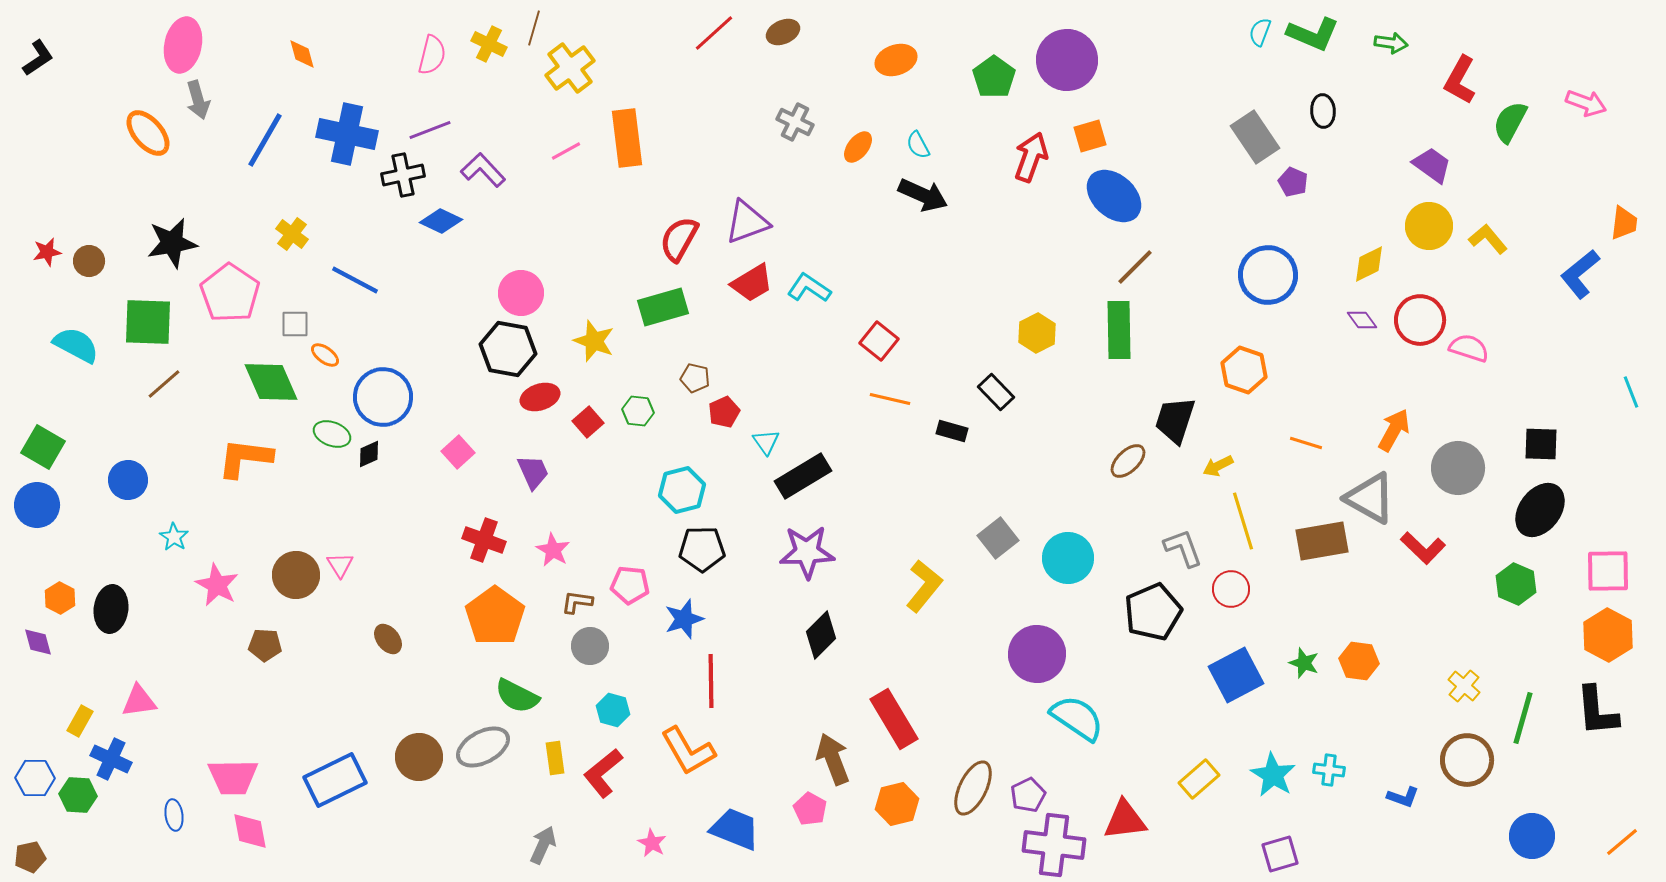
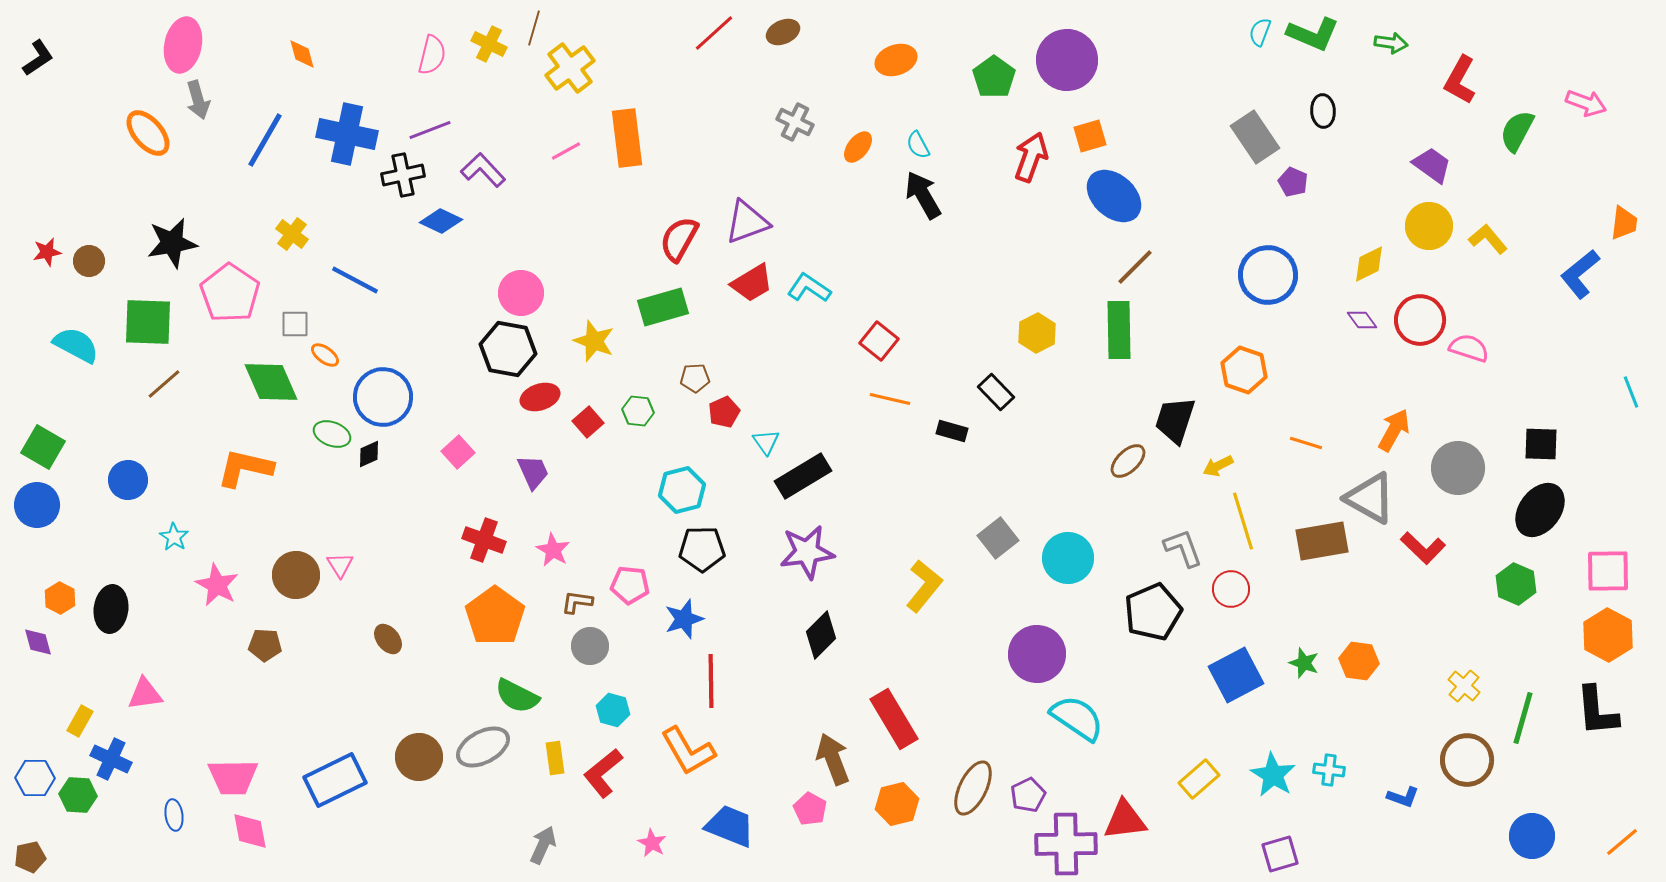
green semicircle at (1510, 122): moved 7 px right, 9 px down
black arrow at (923, 195): rotated 144 degrees counterclockwise
brown pentagon at (695, 378): rotated 16 degrees counterclockwise
orange L-shape at (245, 458): moved 10 px down; rotated 6 degrees clockwise
purple star at (807, 552): rotated 6 degrees counterclockwise
pink triangle at (139, 701): moved 6 px right, 7 px up
blue trapezoid at (735, 829): moved 5 px left, 3 px up
purple cross at (1054, 845): moved 12 px right, 1 px up; rotated 8 degrees counterclockwise
